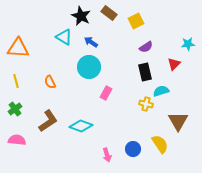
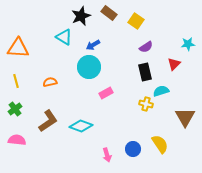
black star: rotated 24 degrees clockwise
yellow square: rotated 28 degrees counterclockwise
blue arrow: moved 2 px right, 3 px down; rotated 64 degrees counterclockwise
orange semicircle: rotated 104 degrees clockwise
pink rectangle: rotated 32 degrees clockwise
brown triangle: moved 7 px right, 4 px up
